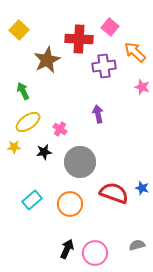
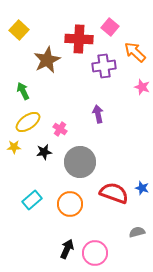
gray semicircle: moved 13 px up
